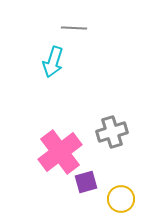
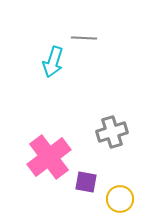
gray line: moved 10 px right, 10 px down
pink cross: moved 11 px left, 5 px down
purple square: rotated 25 degrees clockwise
yellow circle: moved 1 px left
